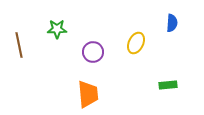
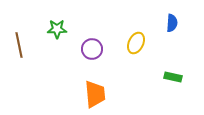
purple circle: moved 1 px left, 3 px up
green rectangle: moved 5 px right, 8 px up; rotated 18 degrees clockwise
orange trapezoid: moved 7 px right
